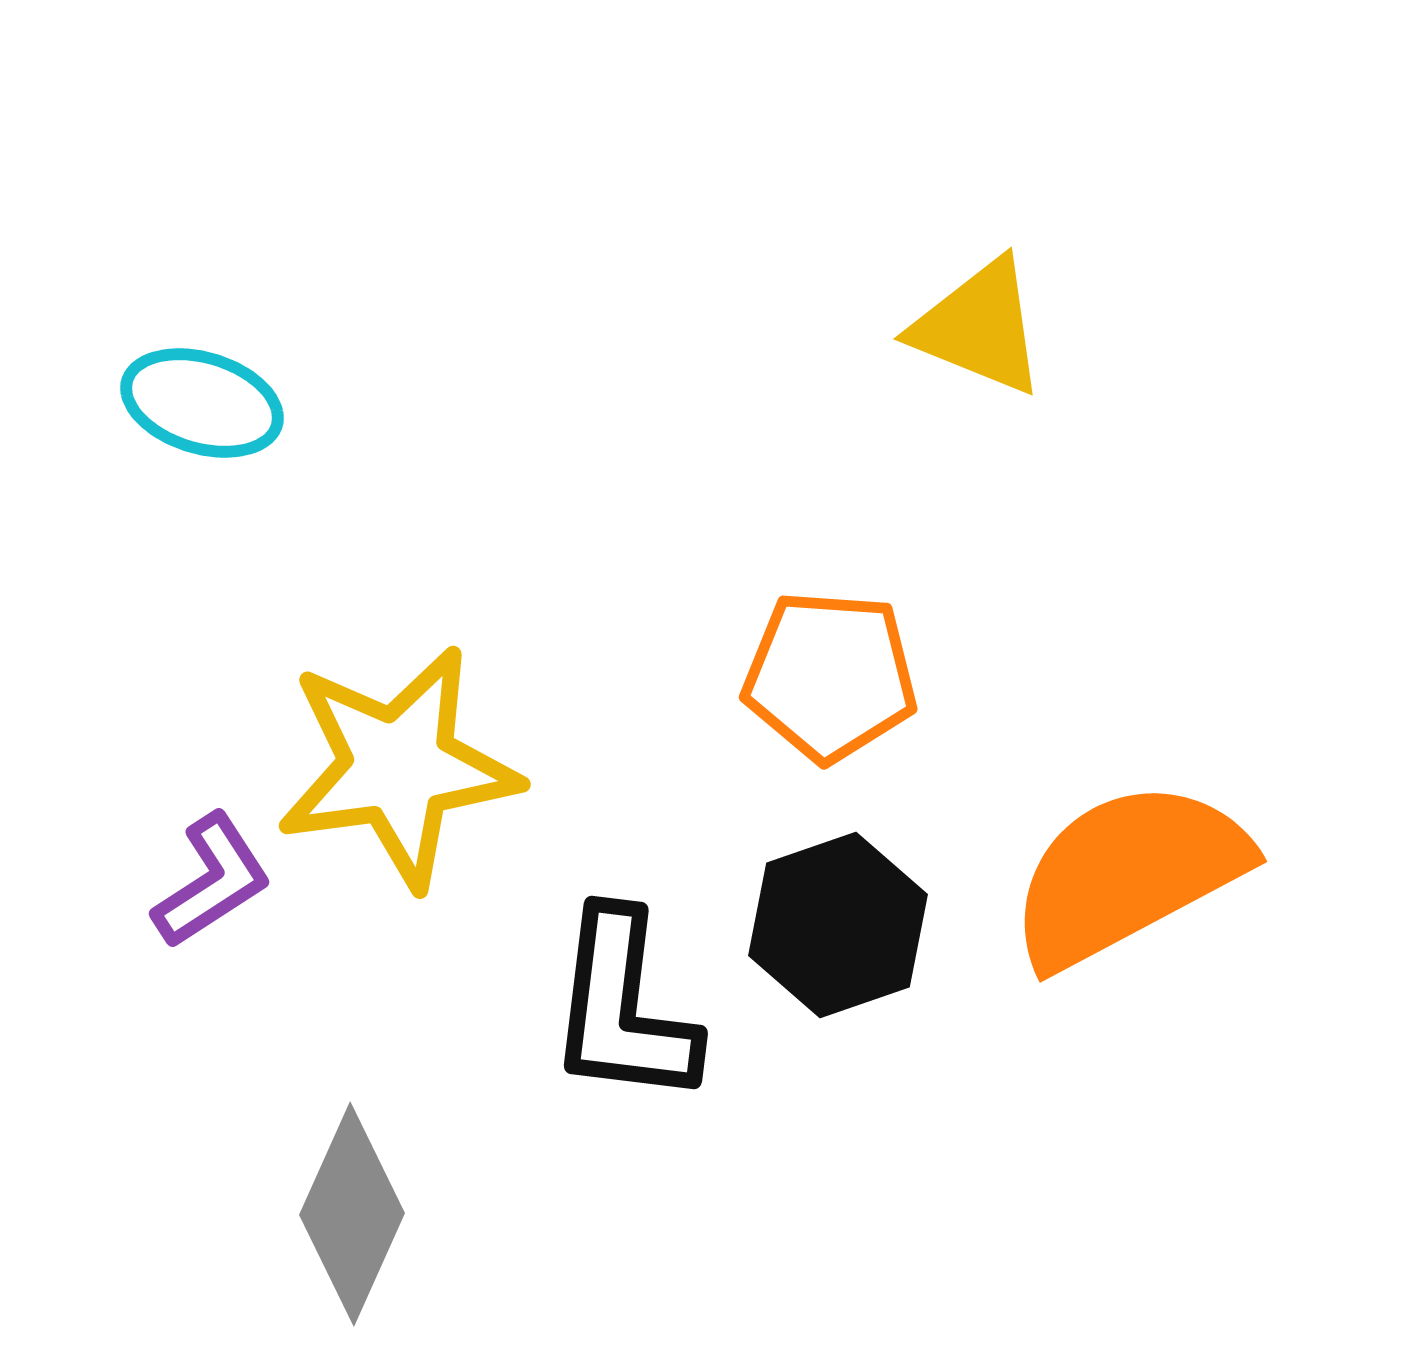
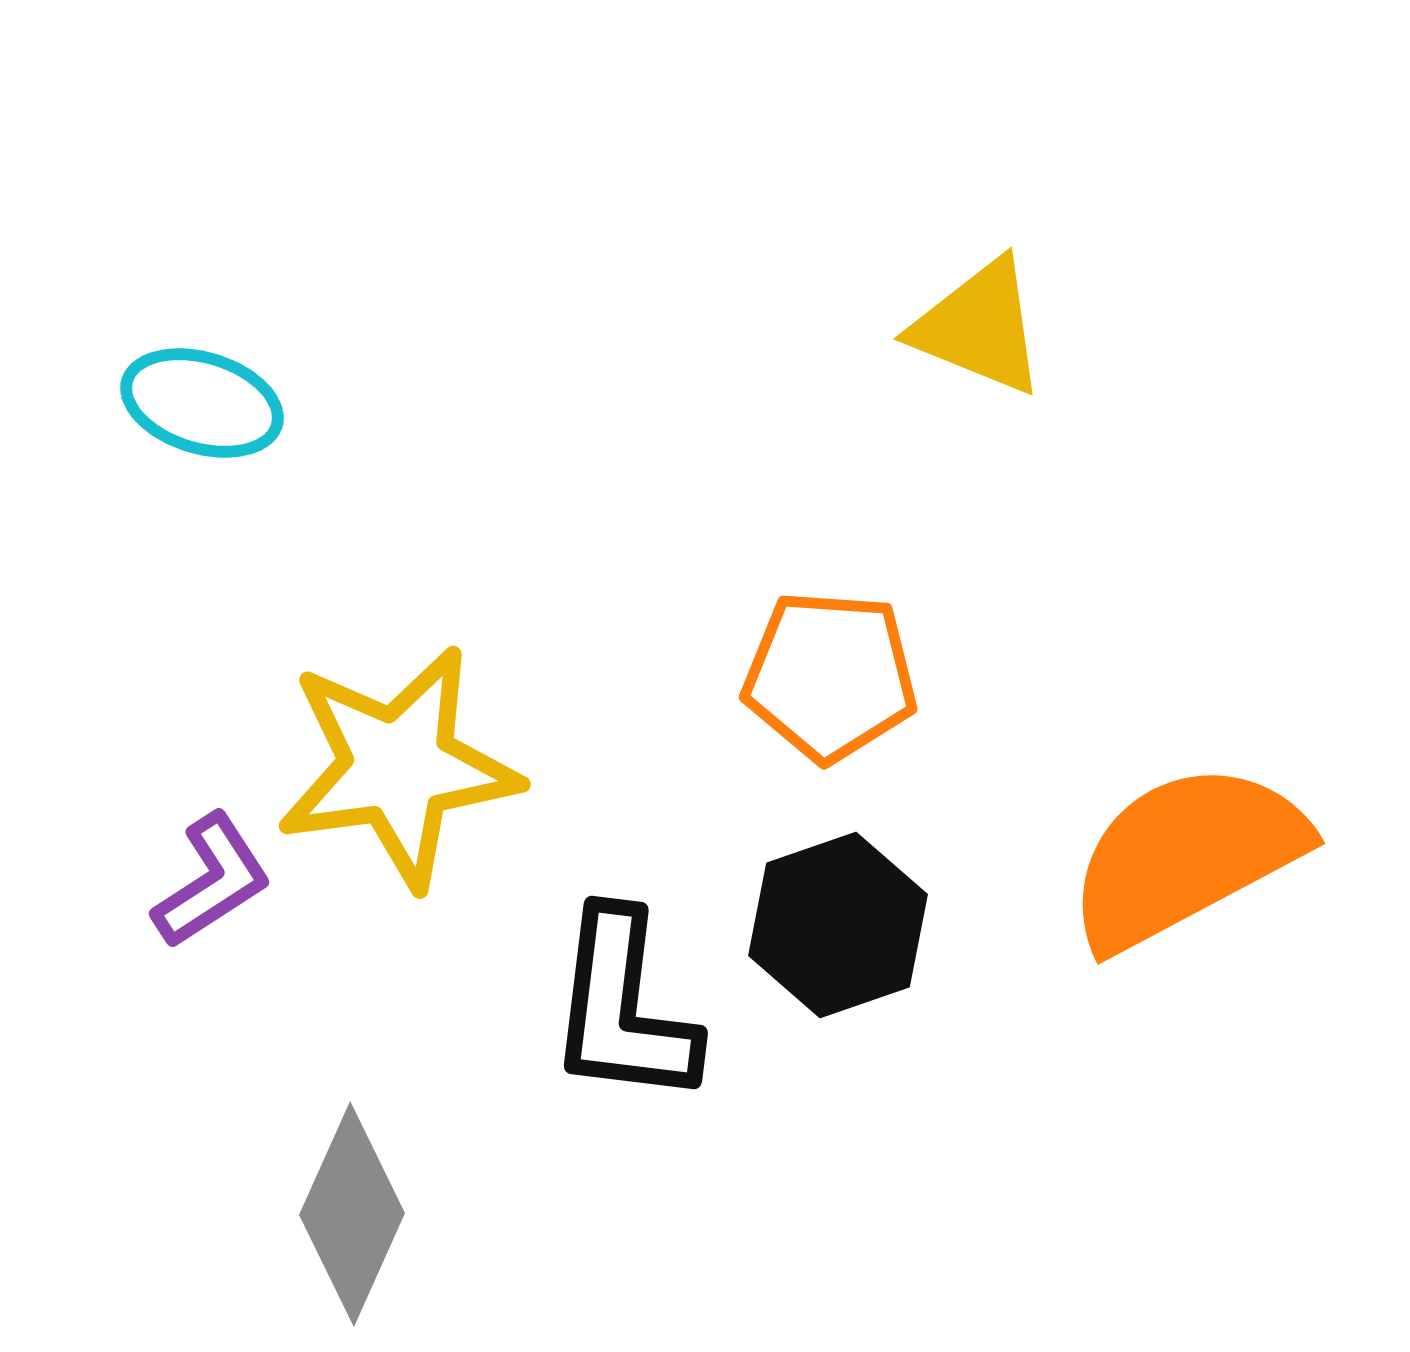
orange semicircle: moved 58 px right, 18 px up
